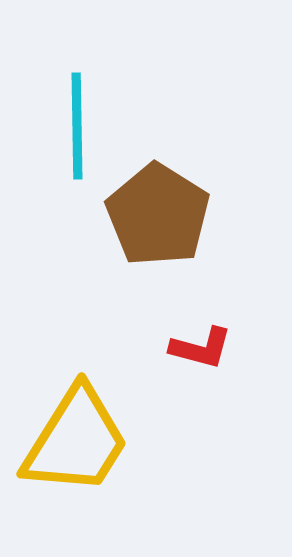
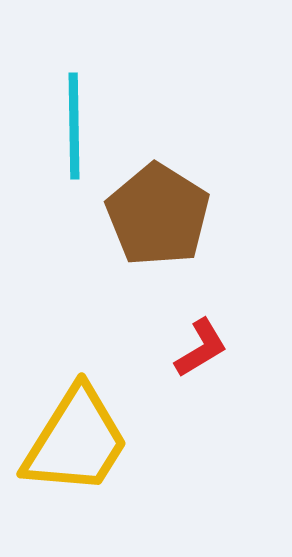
cyan line: moved 3 px left
red L-shape: rotated 46 degrees counterclockwise
